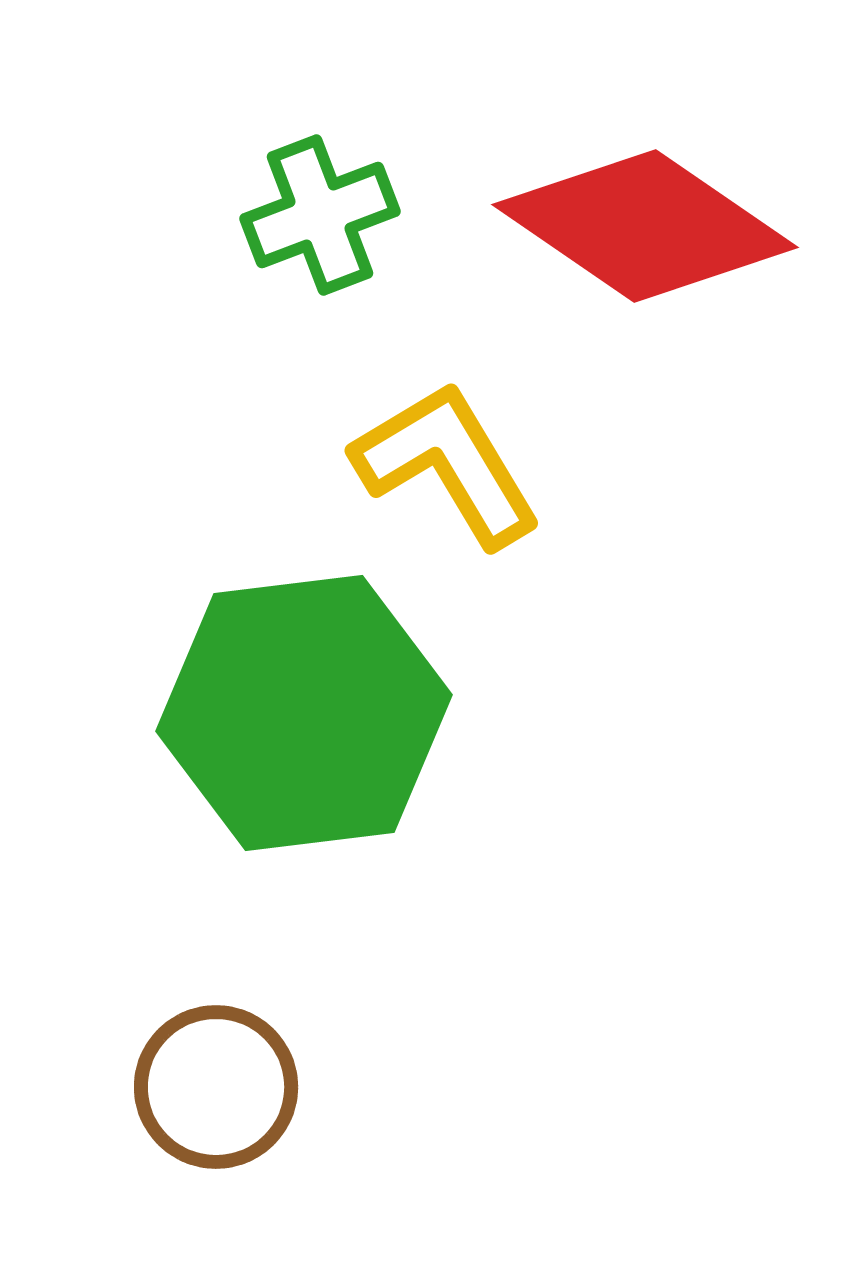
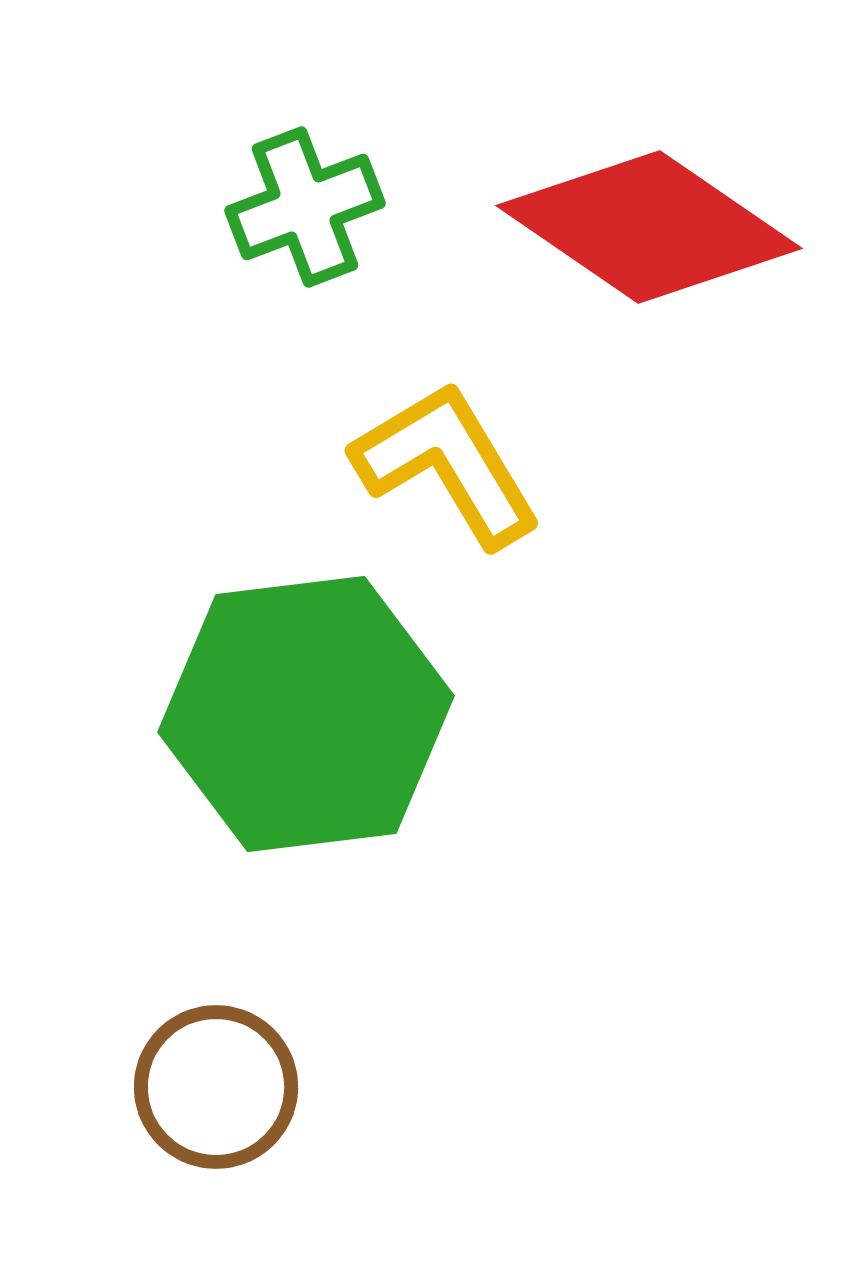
green cross: moved 15 px left, 8 px up
red diamond: moved 4 px right, 1 px down
green hexagon: moved 2 px right, 1 px down
